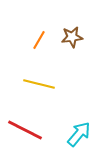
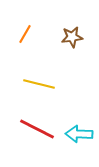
orange line: moved 14 px left, 6 px up
red line: moved 12 px right, 1 px up
cyan arrow: rotated 128 degrees counterclockwise
